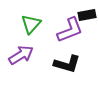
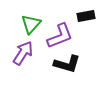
black rectangle: moved 1 px left, 1 px down
purple L-shape: moved 10 px left, 6 px down
purple arrow: moved 2 px right, 2 px up; rotated 25 degrees counterclockwise
